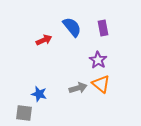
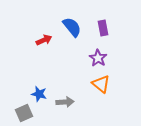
purple star: moved 2 px up
gray arrow: moved 13 px left, 14 px down; rotated 12 degrees clockwise
gray square: rotated 30 degrees counterclockwise
